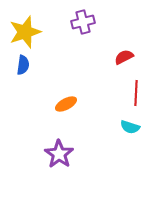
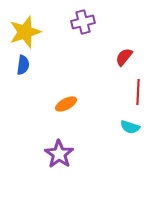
red semicircle: rotated 24 degrees counterclockwise
red line: moved 2 px right, 1 px up
